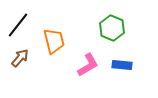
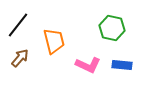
green hexagon: rotated 10 degrees counterclockwise
pink L-shape: rotated 55 degrees clockwise
